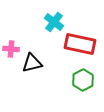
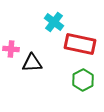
black triangle: rotated 10 degrees clockwise
